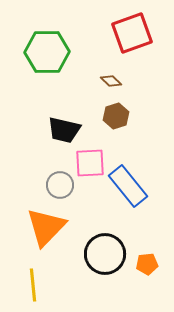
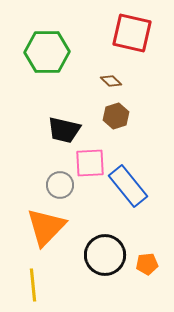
red square: rotated 33 degrees clockwise
black circle: moved 1 px down
